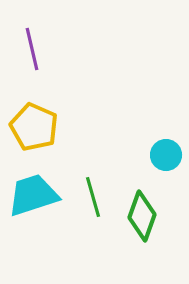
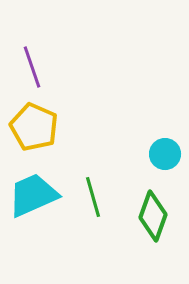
purple line: moved 18 px down; rotated 6 degrees counterclockwise
cyan circle: moved 1 px left, 1 px up
cyan trapezoid: rotated 6 degrees counterclockwise
green diamond: moved 11 px right
